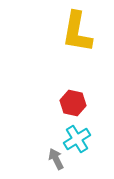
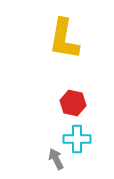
yellow L-shape: moved 13 px left, 7 px down
cyan cross: rotated 32 degrees clockwise
